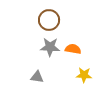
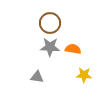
brown circle: moved 1 px right, 3 px down
